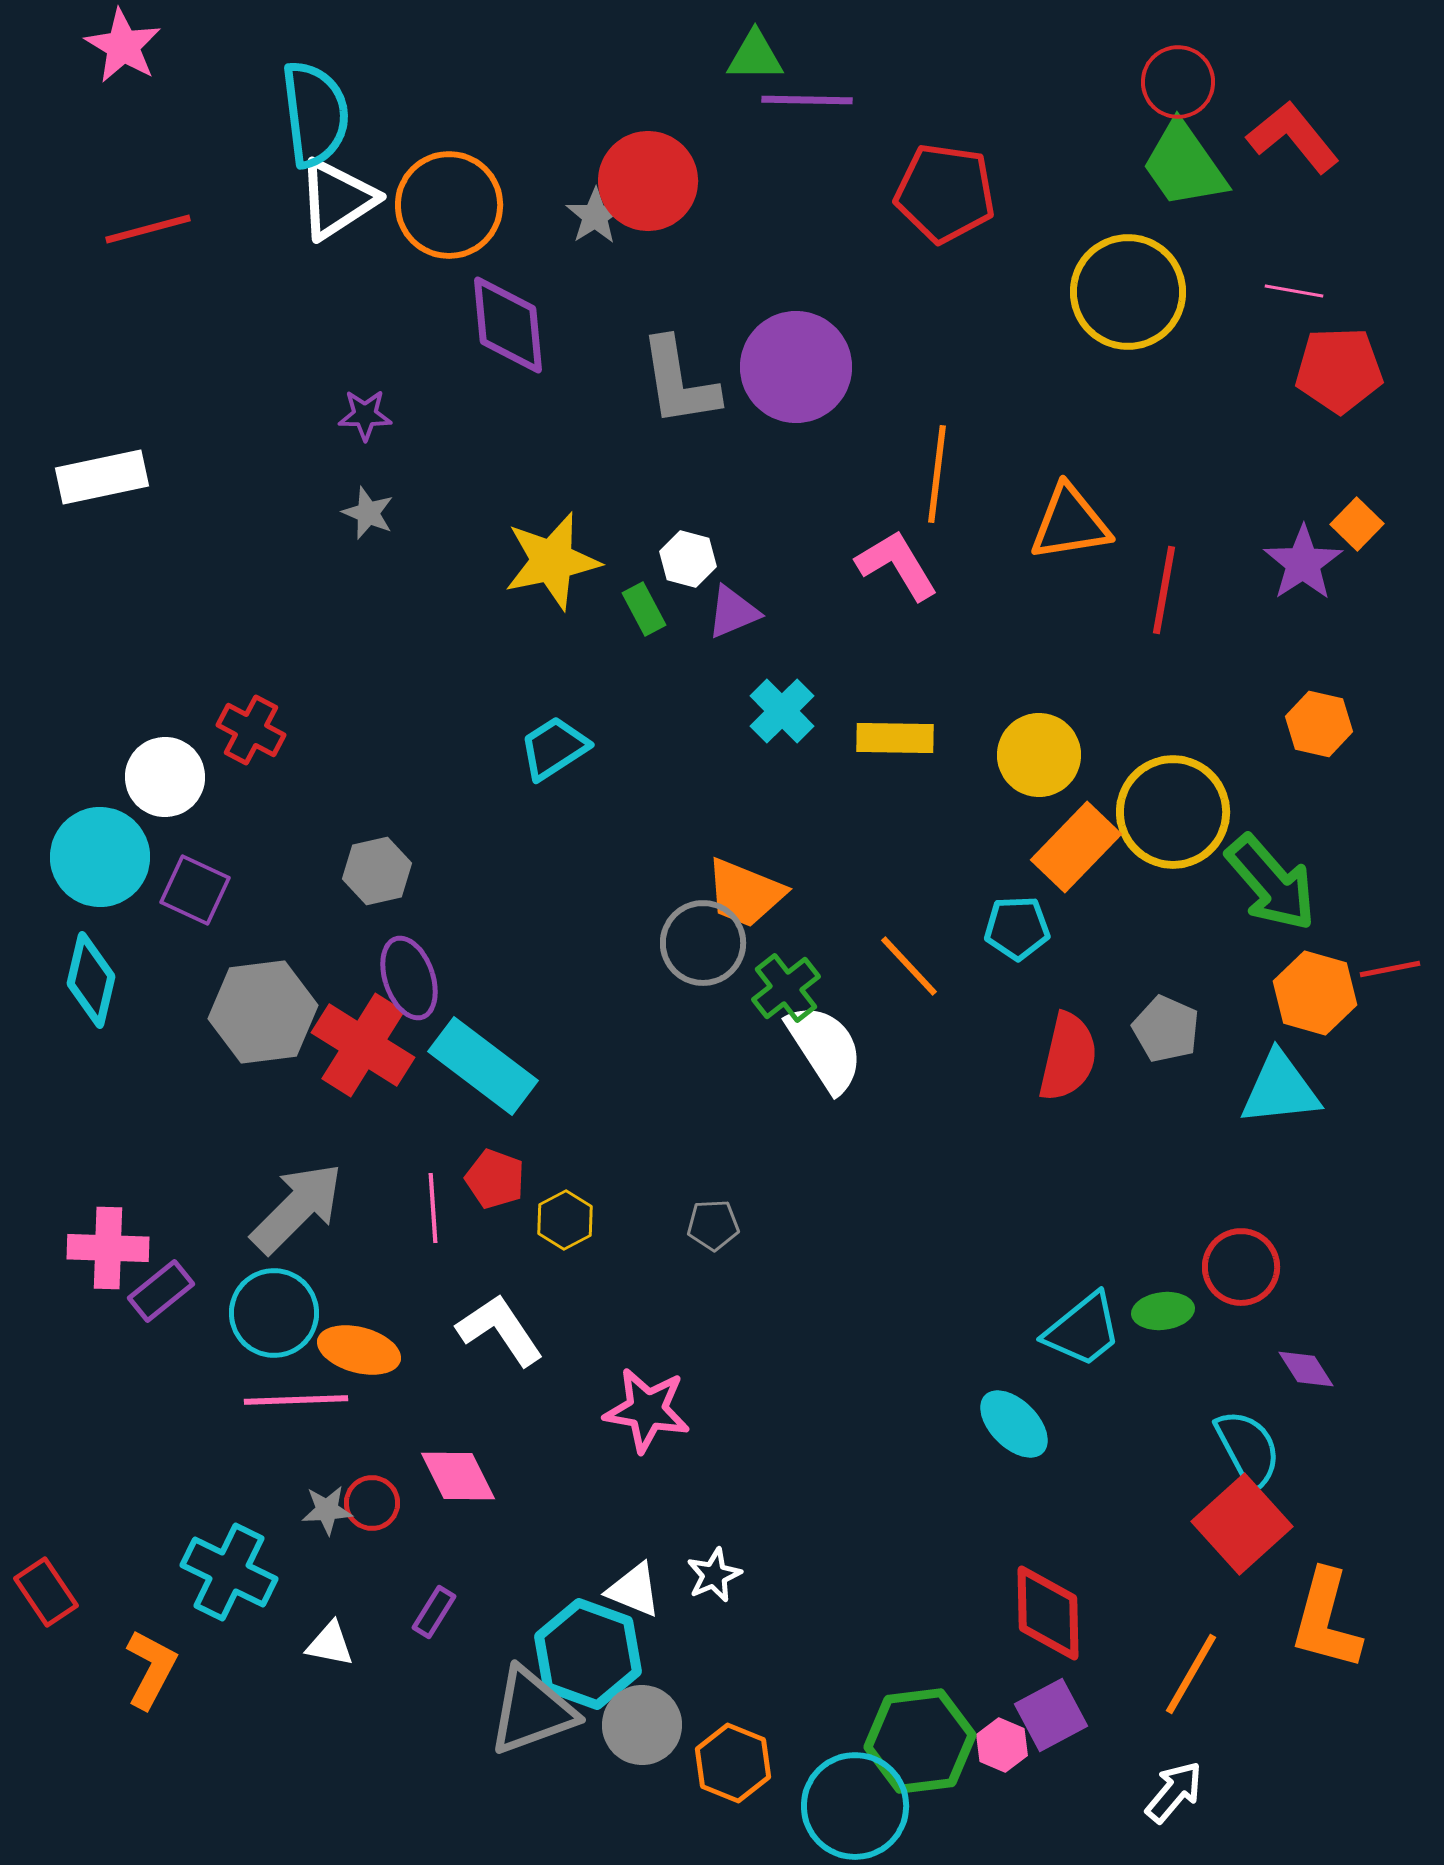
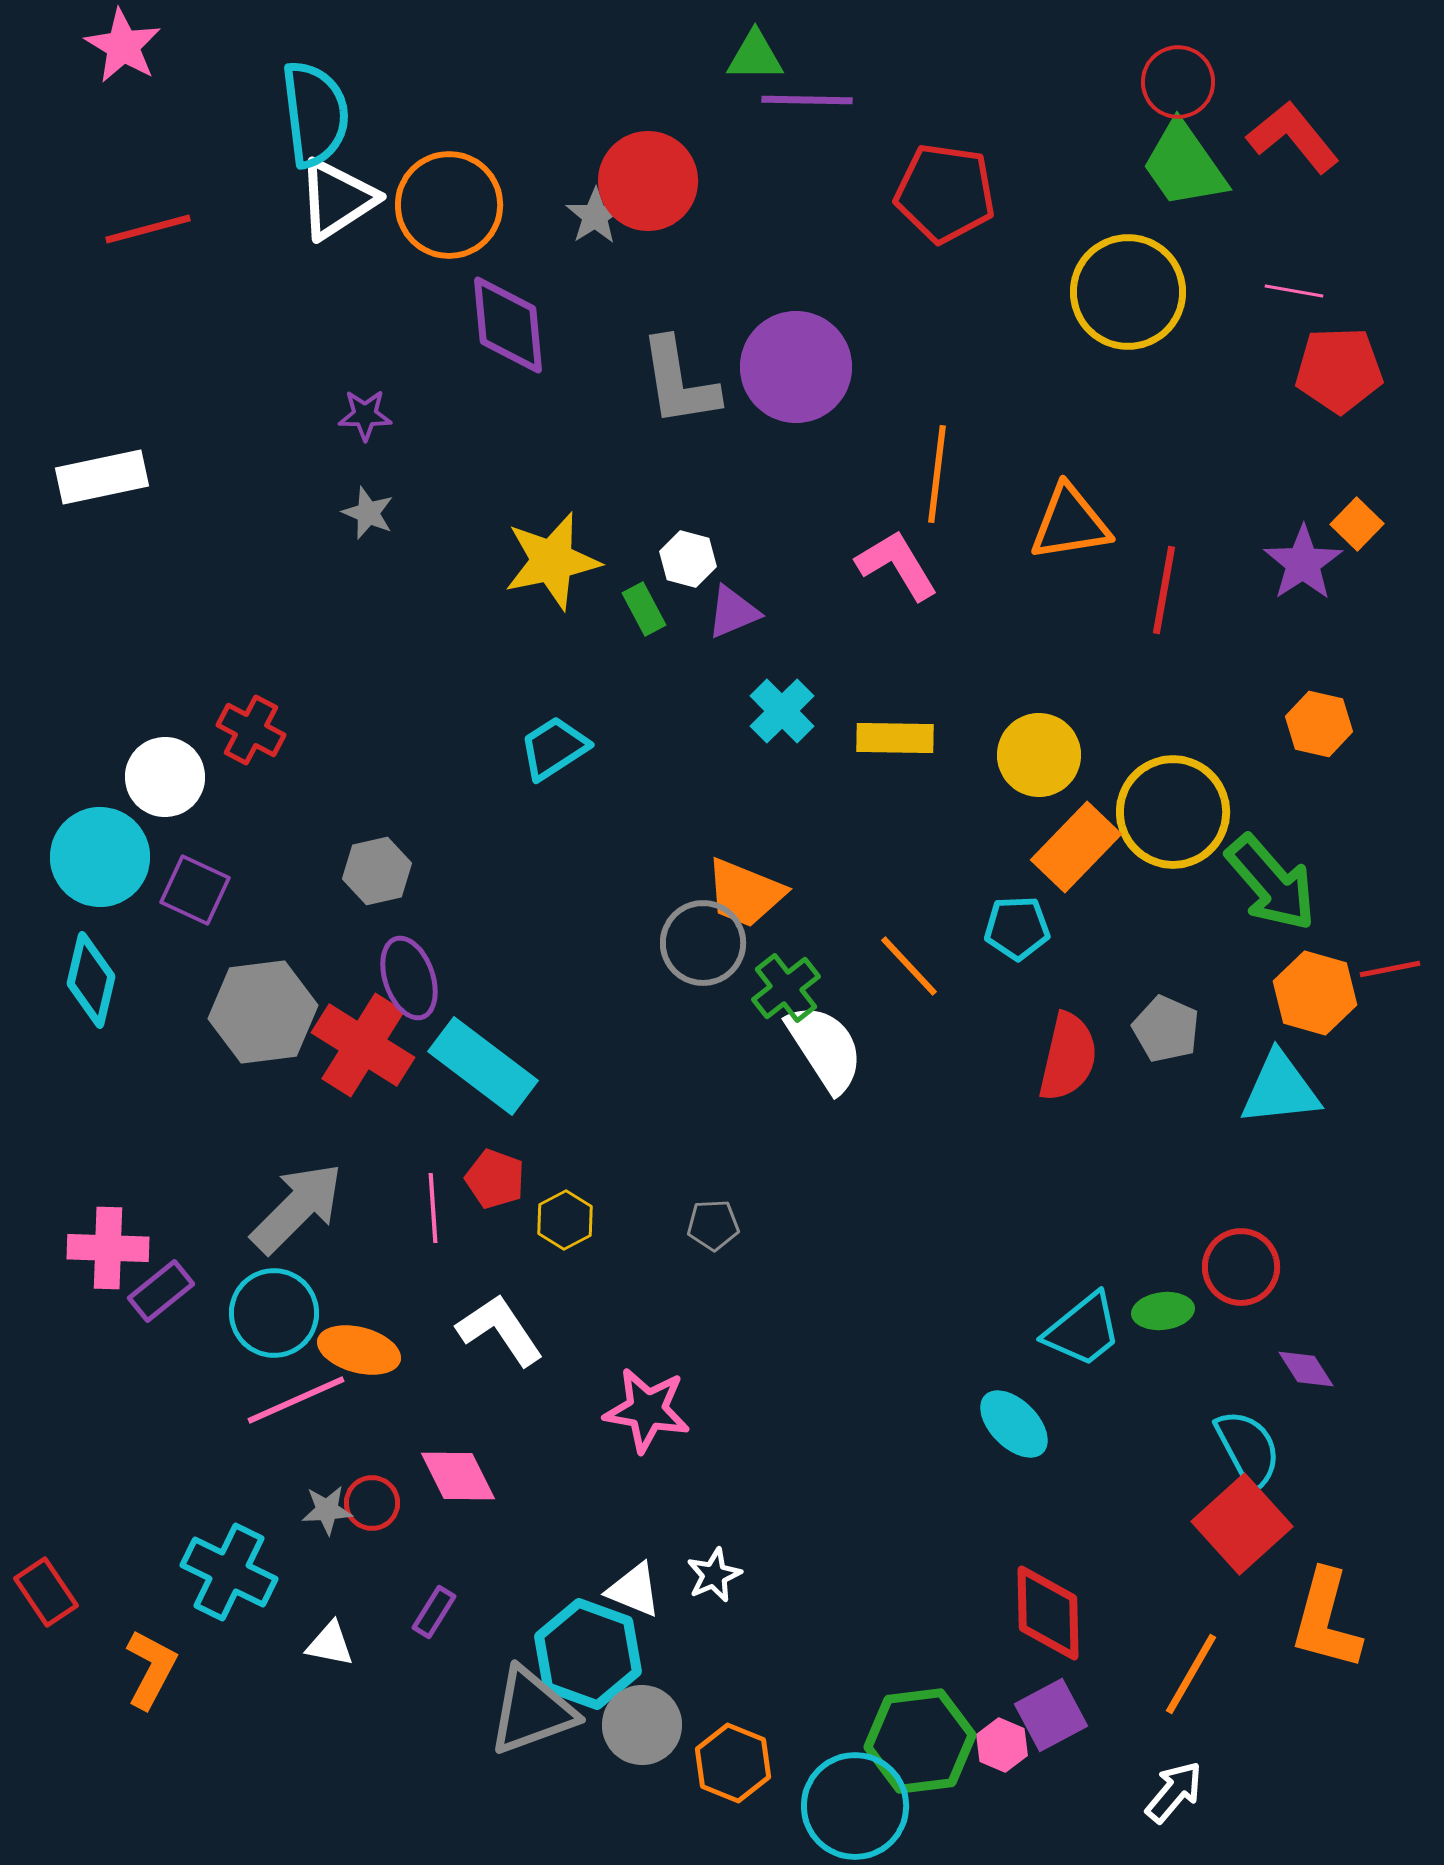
pink line at (296, 1400): rotated 22 degrees counterclockwise
